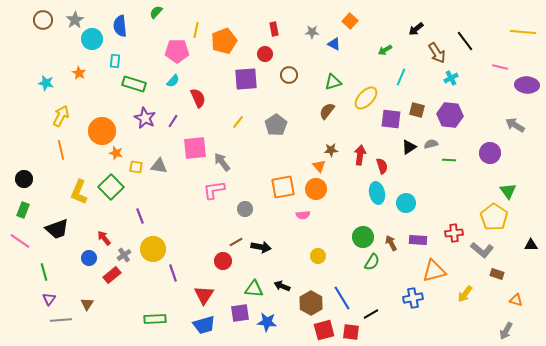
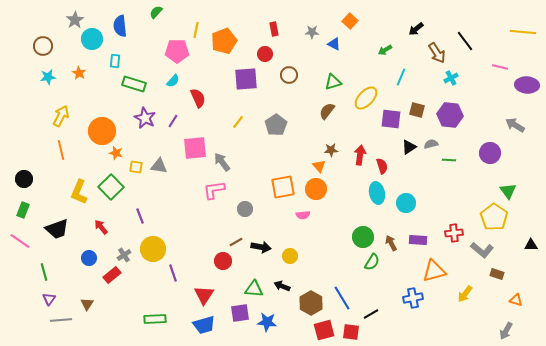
brown circle at (43, 20): moved 26 px down
cyan star at (46, 83): moved 2 px right, 6 px up; rotated 21 degrees counterclockwise
red arrow at (104, 238): moved 3 px left, 11 px up
yellow circle at (318, 256): moved 28 px left
